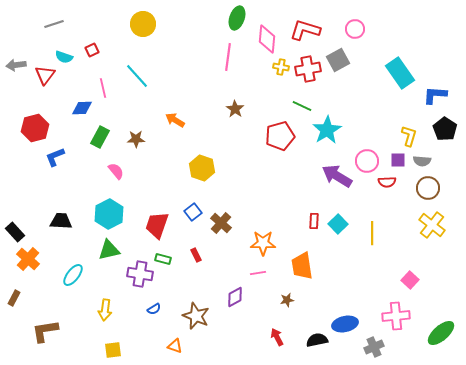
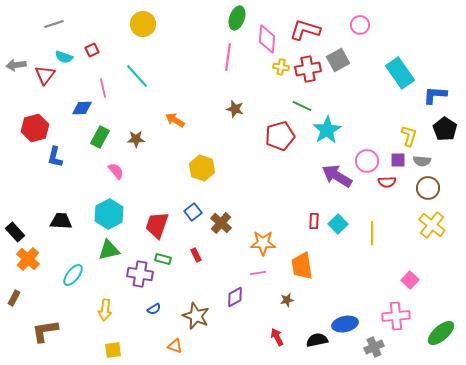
pink circle at (355, 29): moved 5 px right, 4 px up
brown star at (235, 109): rotated 18 degrees counterclockwise
blue L-shape at (55, 157): rotated 55 degrees counterclockwise
